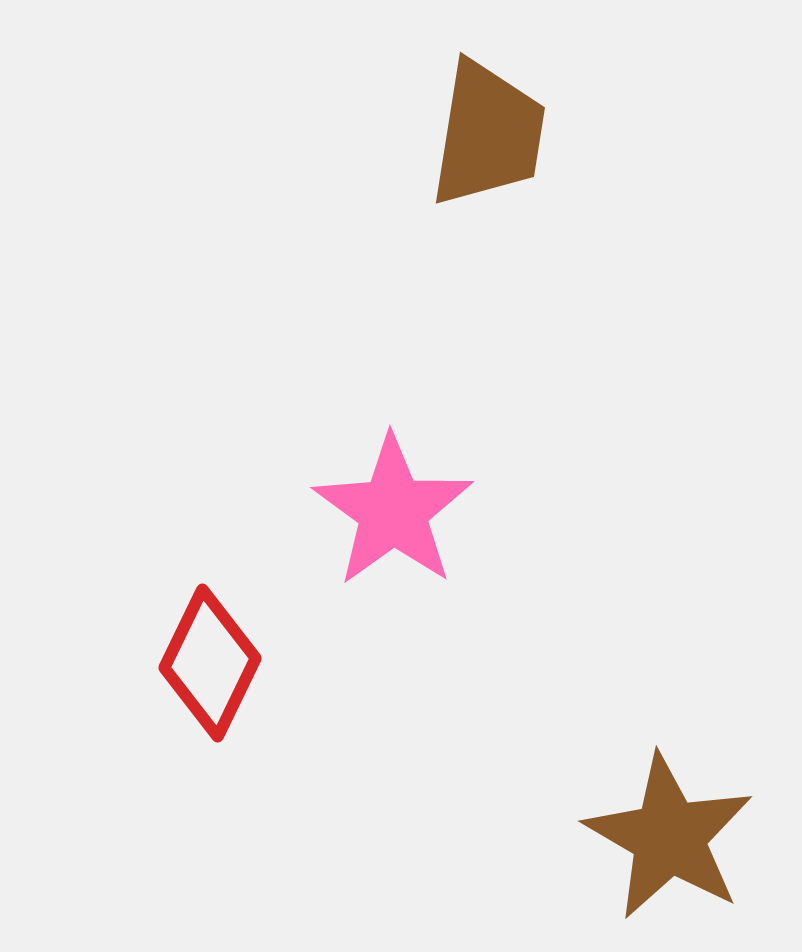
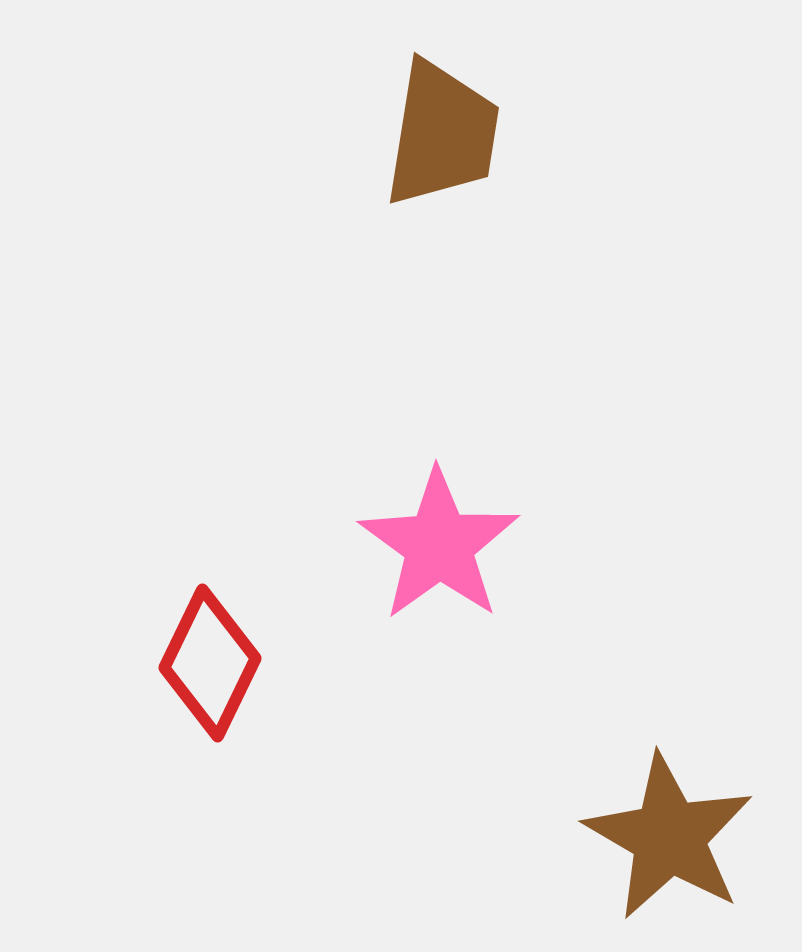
brown trapezoid: moved 46 px left
pink star: moved 46 px right, 34 px down
